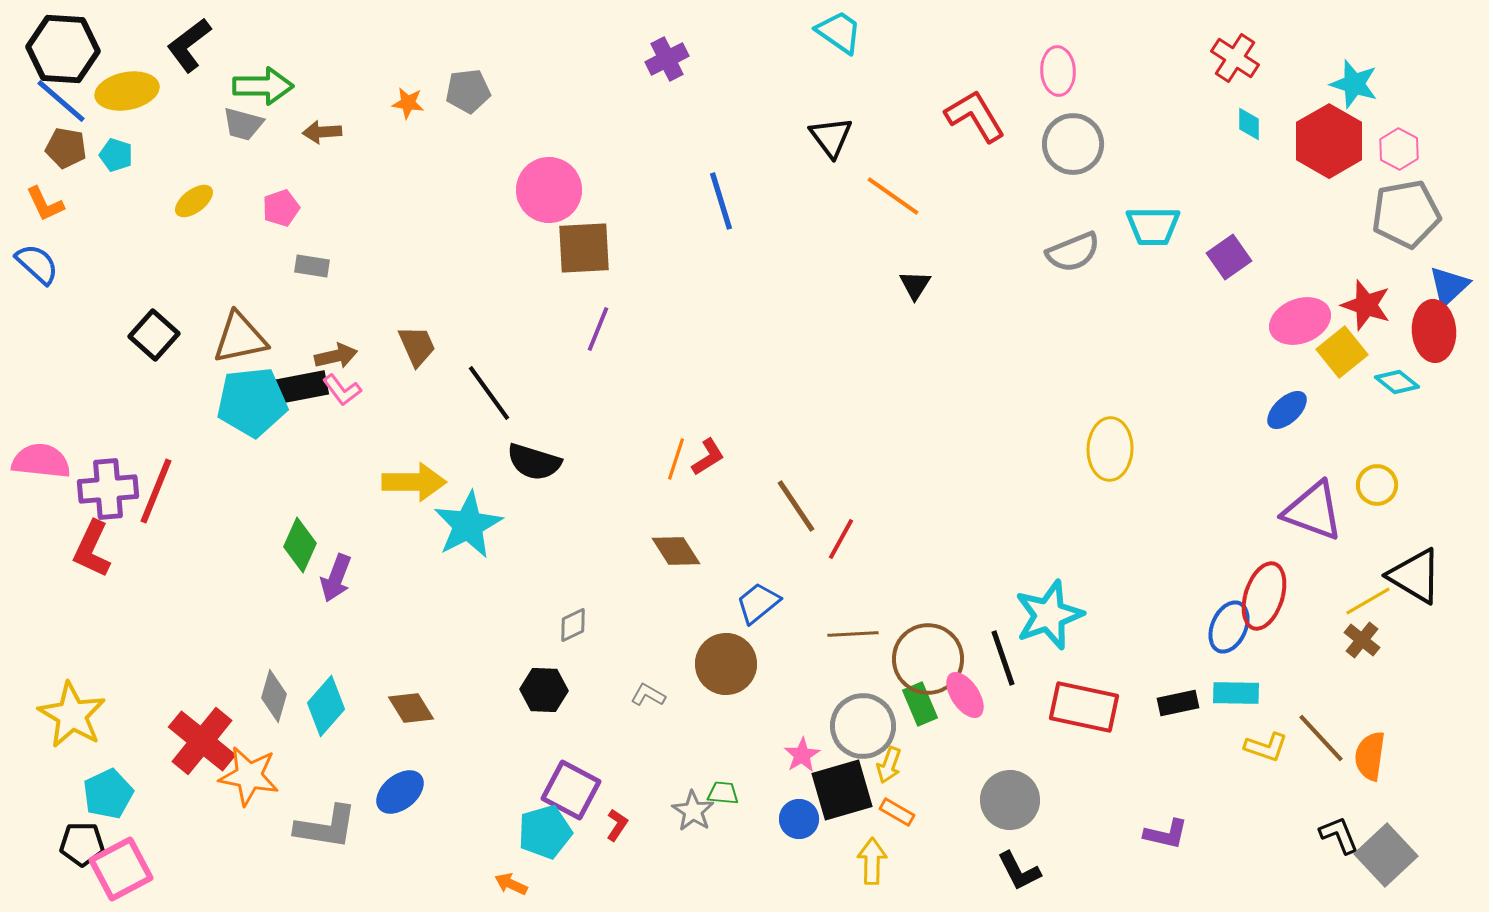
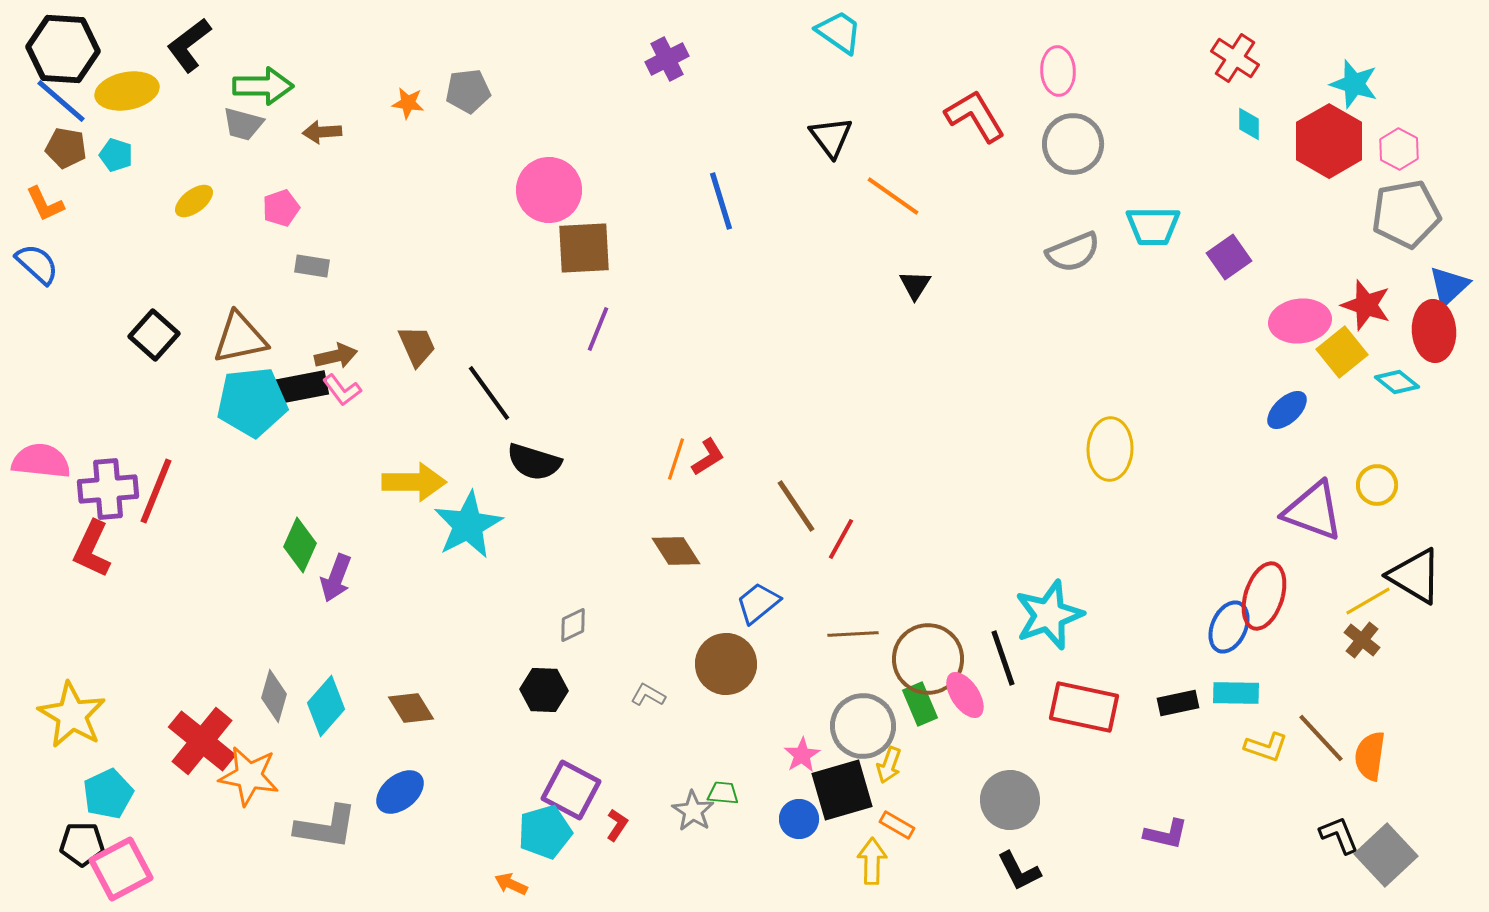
pink ellipse at (1300, 321): rotated 14 degrees clockwise
orange rectangle at (897, 812): moved 13 px down
